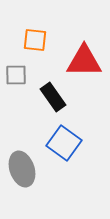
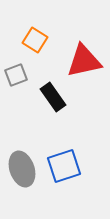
orange square: rotated 25 degrees clockwise
red triangle: rotated 12 degrees counterclockwise
gray square: rotated 20 degrees counterclockwise
blue square: moved 23 px down; rotated 36 degrees clockwise
